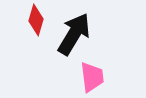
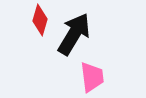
red diamond: moved 4 px right
